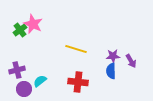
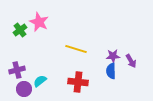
pink star: moved 6 px right, 2 px up
